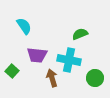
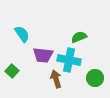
cyan semicircle: moved 2 px left, 8 px down
green semicircle: moved 1 px left, 3 px down
purple trapezoid: moved 6 px right
brown arrow: moved 4 px right, 1 px down
